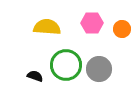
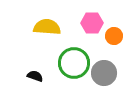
orange circle: moved 8 px left, 7 px down
green circle: moved 8 px right, 2 px up
gray circle: moved 5 px right, 4 px down
